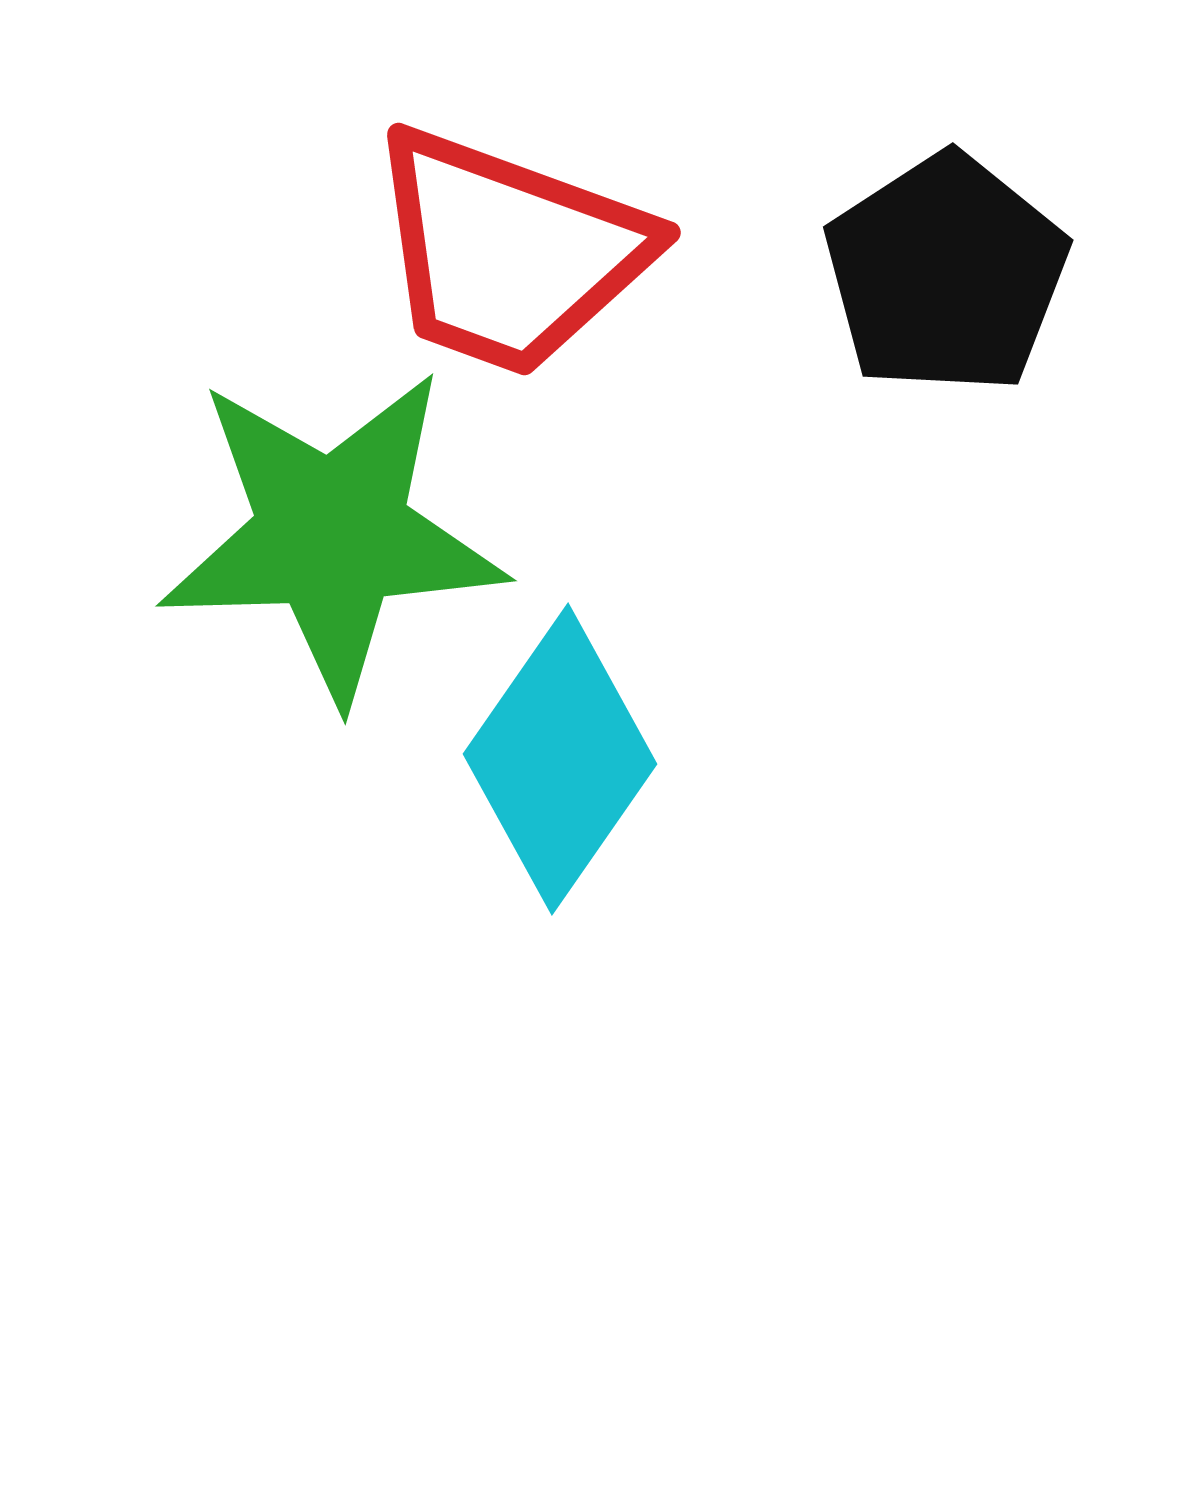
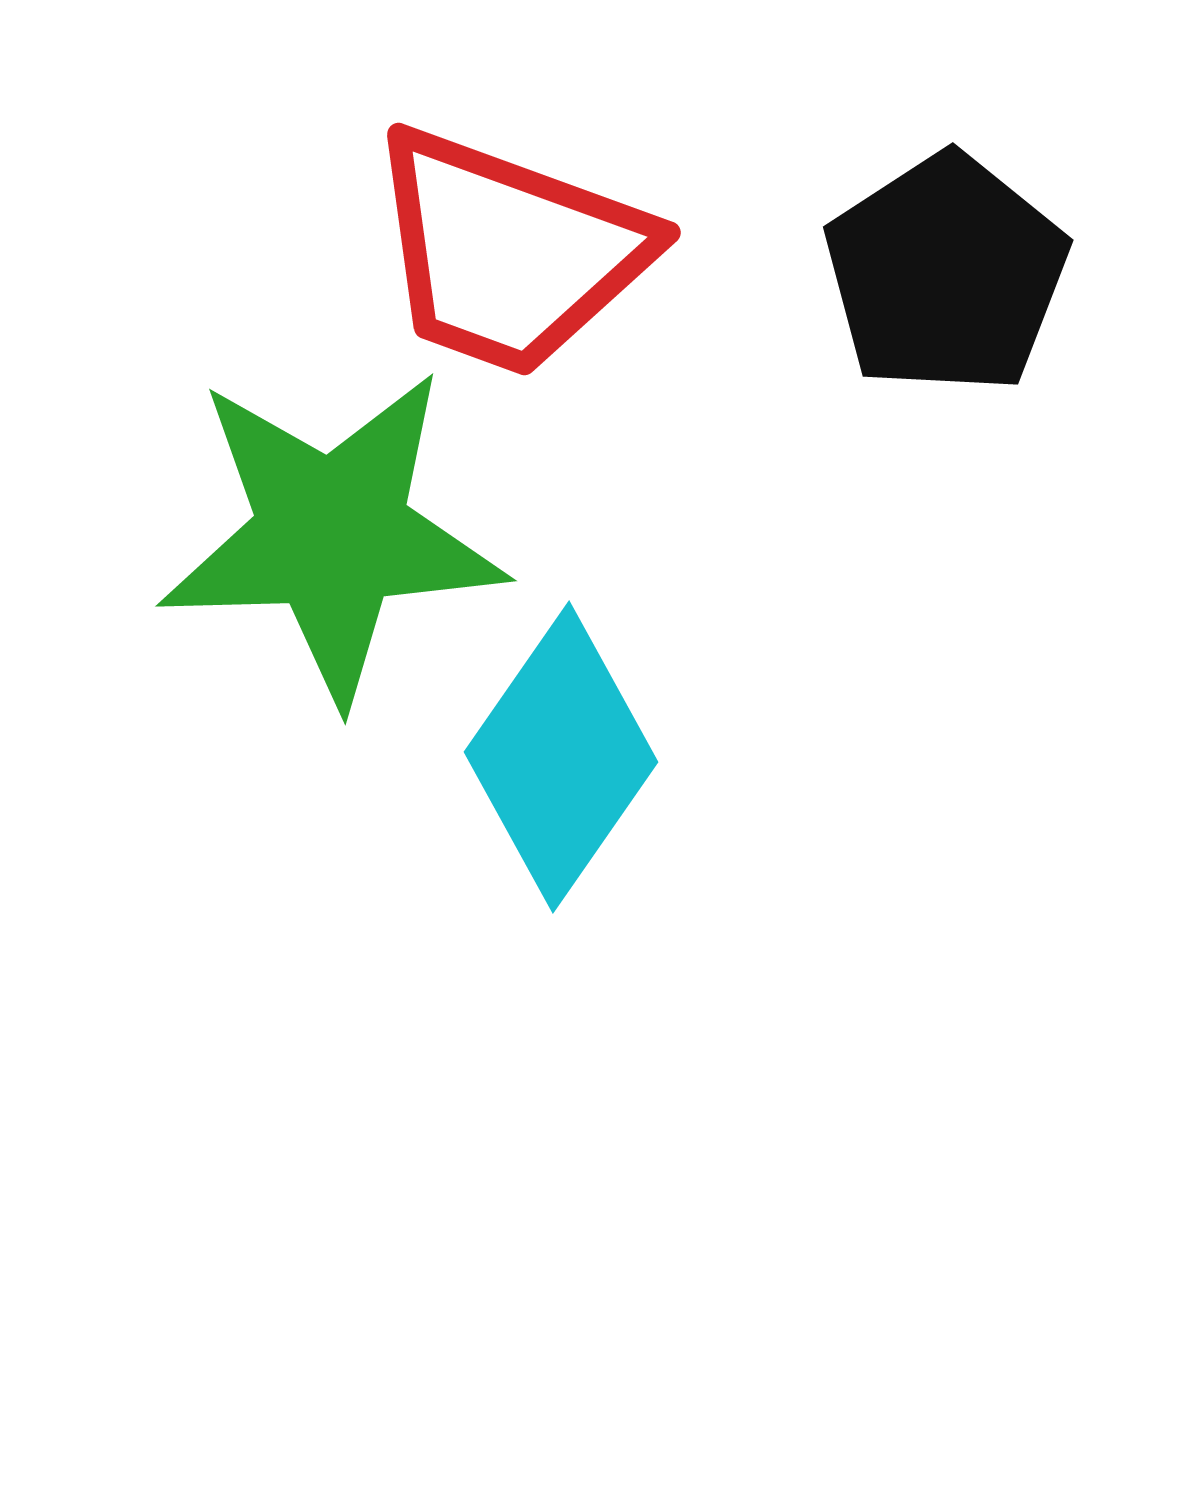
cyan diamond: moved 1 px right, 2 px up
